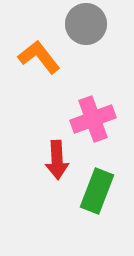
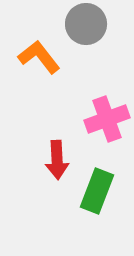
pink cross: moved 14 px right
